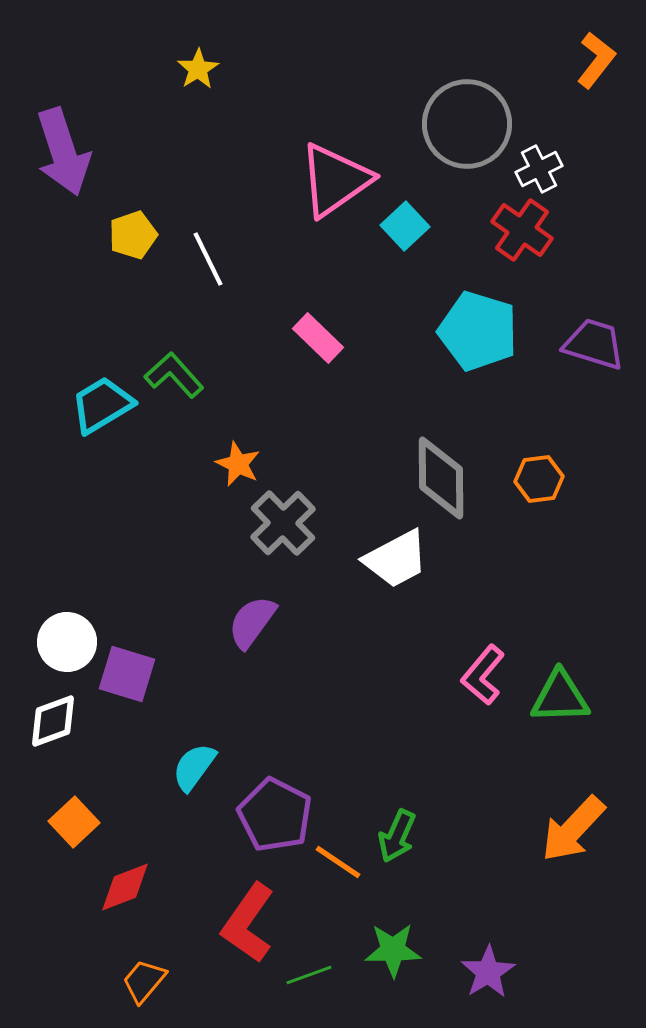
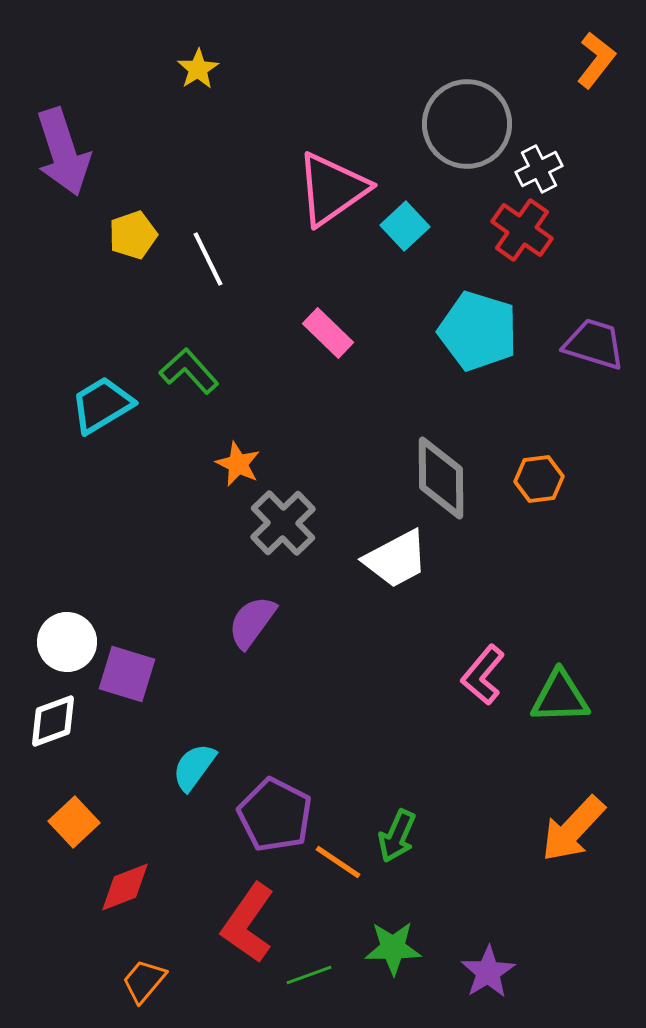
pink triangle: moved 3 px left, 9 px down
pink rectangle: moved 10 px right, 5 px up
green L-shape: moved 15 px right, 4 px up
green star: moved 2 px up
